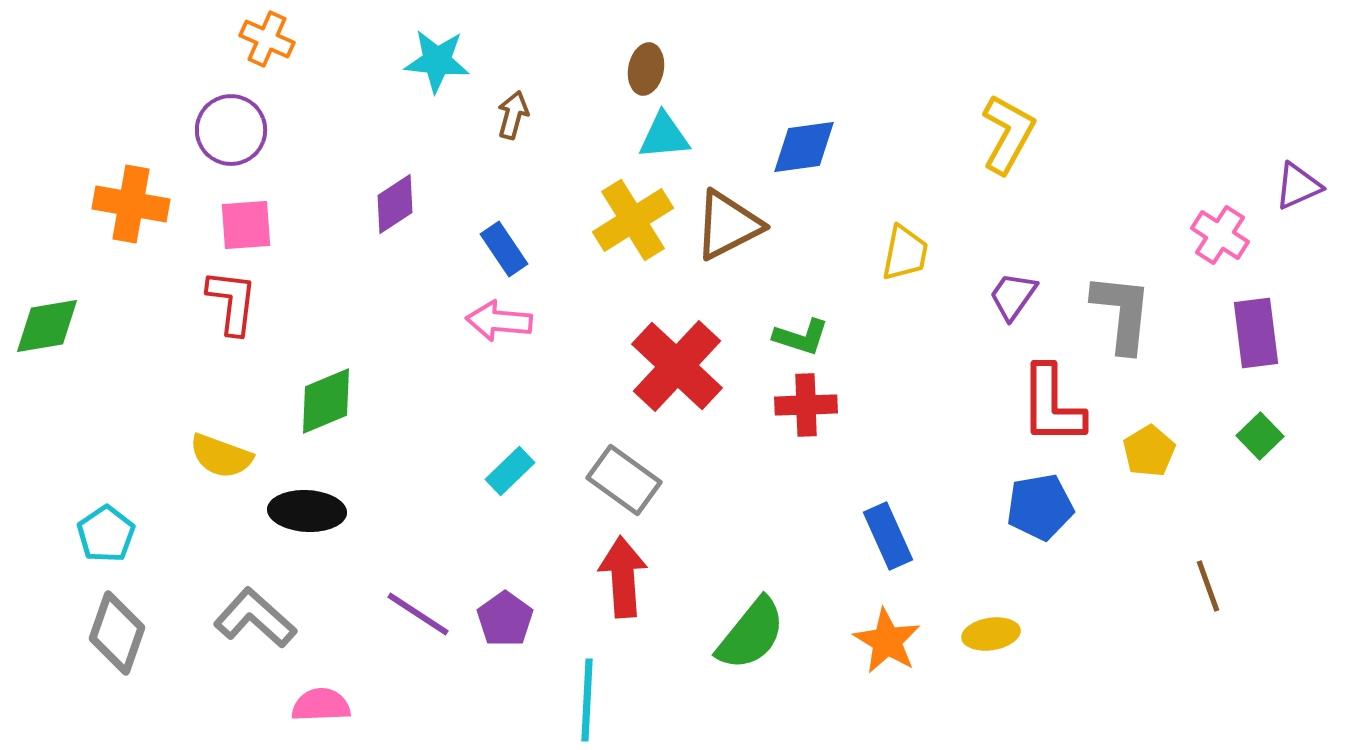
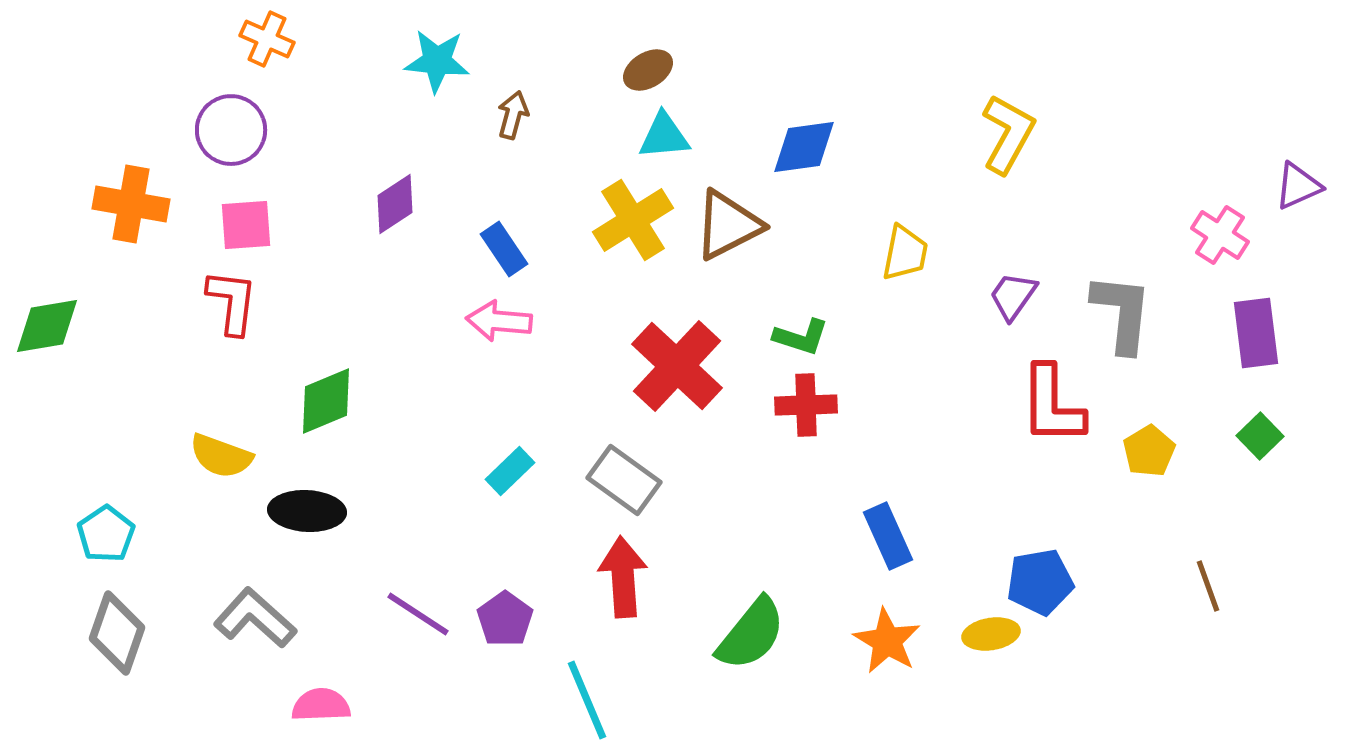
brown ellipse at (646, 69): moved 2 px right, 1 px down; rotated 48 degrees clockwise
blue pentagon at (1040, 507): moved 75 px down
cyan line at (587, 700): rotated 26 degrees counterclockwise
